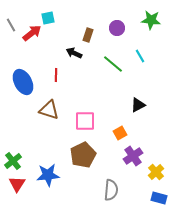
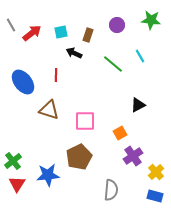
cyan square: moved 13 px right, 14 px down
purple circle: moved 3 px up
blue ellipse: rotated 10 degrees counterclockwise
brown pentagon: moved 4 px left, 2 px down
blue rectangle: moved 4 px left, 2 px up
